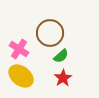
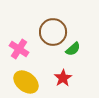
brown circle: moved 3 px right, 1 px up
green semicircle: moved 12 px right, 7 px up
yellow ellipse: moved 5 px right, 6 px down
